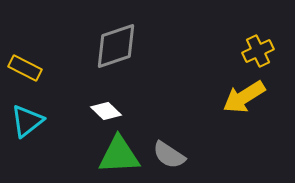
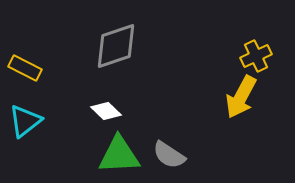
yellow cross: moved 2 px left, 5 px down
yellow arrow: moved 3 px left; rotated 30 degrees counterclockwise
cyan triangle: moved 2 px left
